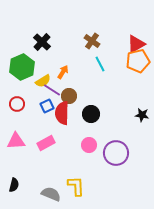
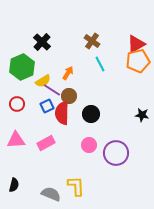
orange arrow: moved 5 px right, 1 px down
pink triangle: moved 1 px up
